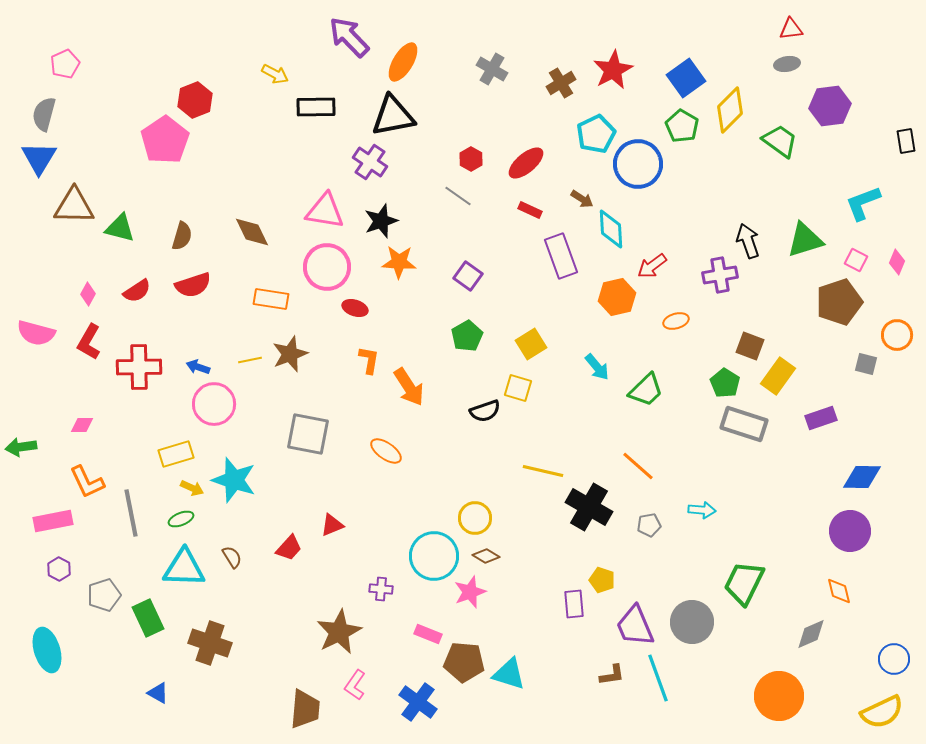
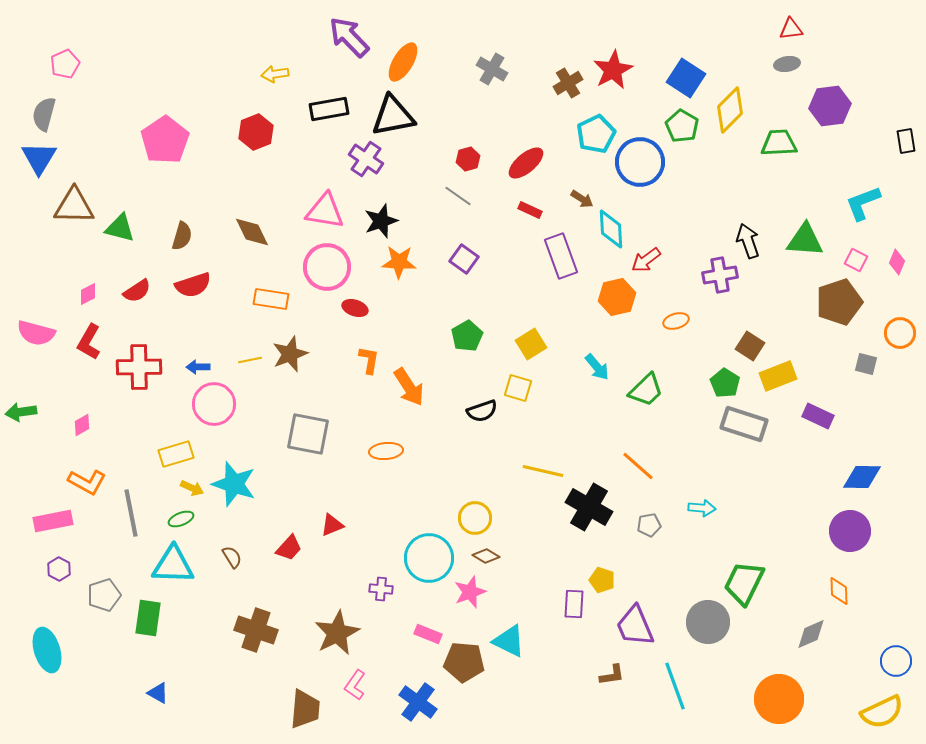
yellow arrow at (275, 74): rotated 144 degrees clockwise
blue square at (686, 78): rotated 21 degrees counterclockwise
brown cross at (561, 83): moved 7 px right
red hexagon at (195, 100): moved 61 px right, 32 px down
black rectangle at (316, 107): moved 13 px right, 2 px down; rotated 9 degrees counterclockwise
green trapezoid at (780, 141): moved 1 px left, 2 px down; rotated 39 degrees counterclockwise
red hexagon at (471, 159): moved 3 px left; rotated 15 degrees clockwise
purple cross at (370, 162): moved 4 px left, 3 px up
blue circle at (638, 164): moved 2 px right, 2 px up
green triangle at (805, 240): rotated 21 degrees clockwise
red arrow at (652, 266): moved 6 px left, 6 px up
purple square at (468, 276): moved 4 px left, 17 px up
pink diamond at (88, 294): rotated 35 degrees clockwise
orange circle at (897, 335): moved 3 px right, 2 px up
brown square at (750, 346): rotated 12 degrees clockwise
blue arrow at (198, 367): rotated 20 degrees counterclockwise
yellow rectangle at (778, 376): rotated 33 degrees clockwise
black semicircle at (485, 411): moved 3 px left
purple rectangle at (821, 418): moved 3 px left, 2 px up; rotated 44 degrees clockwise
pink diamond at (82, 425): rotated 30 degrees counterclockwise
green arrow at (21, 447): moved 35 px up
orange ellipse at (386, 451): rotated 40 degrees counterclockwise
cyan star at (234, 480): moved 4 px down
orange L-shape at (87, 482): rotated 36 degrees counterclockwise
cyan arrow at (702, 510): moved 2 px up
cyan circle at (434, 556): moved 5 px left, 2 px down
cyan triangle at (184, 568): moved 11 px left, 3 px up
orange diamond at (839, 591): rotated 12 degrees clockwise
purple rectangle at (574, 604): rotated 8 degrees clockwise
green rectangle at (148, 618): rotated 33 degrees clockwise
gray circle at (692, 622): moved 16 px right
brown star at (339, 632): moved 2 px left, 1 px down
brown cross at (210, 643): moved 46 px right, 13 px up
blue circle at (894, 659): moved 2 px right, 2 px down
cyan triangle at (509, 674): moved 33 px up; rotated 9 degrees clockwise
cyan line at (658, 678): moved 17 px right, 8 px down
orange circle at (779, 696): moved 3 px down
